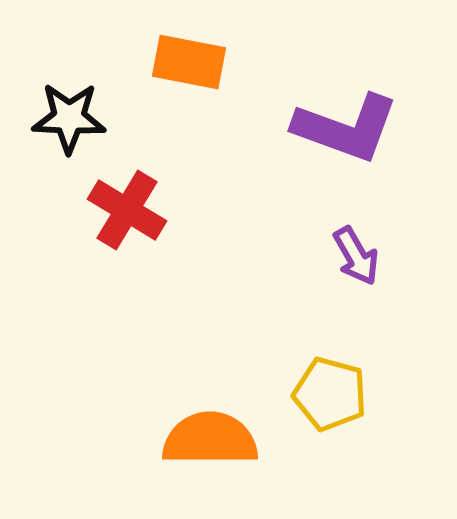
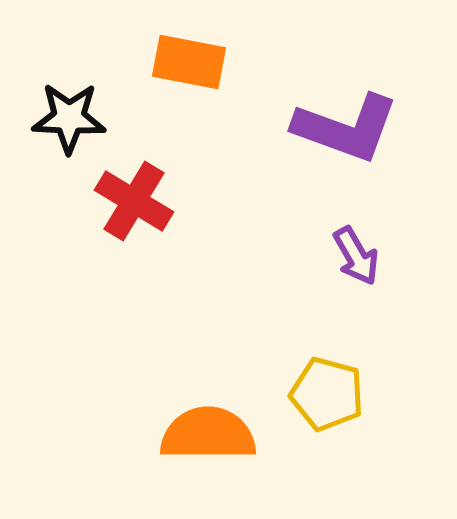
red cross: moved 7 px right, 9 px up
yellow pentagon: moved 3 px left
orange semicircle: moved 2 px left, 5 px up
